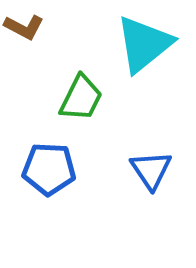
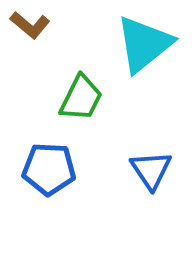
brown L-shape: moved 6 px right, 2 px up; rotated 12 degrees clockwise
